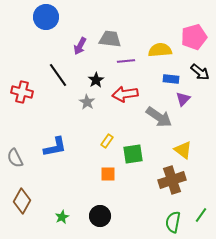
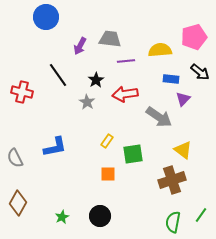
brown diamond: moved 4 px left, 2 px down
